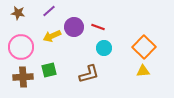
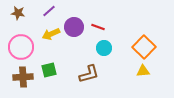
yellow arrow: moved 1 px left, 2 px up
